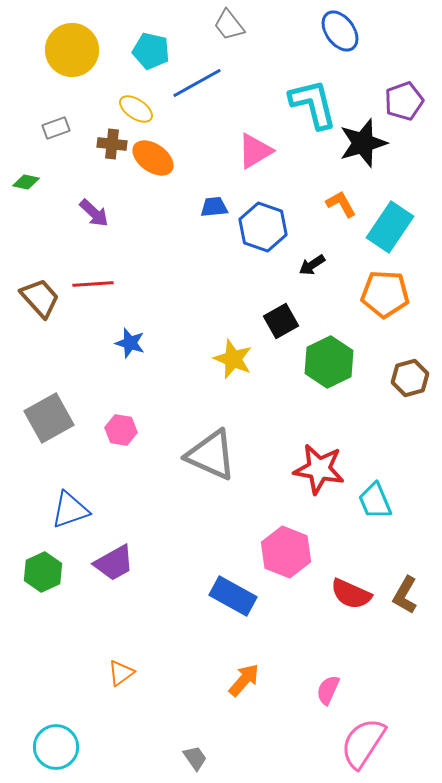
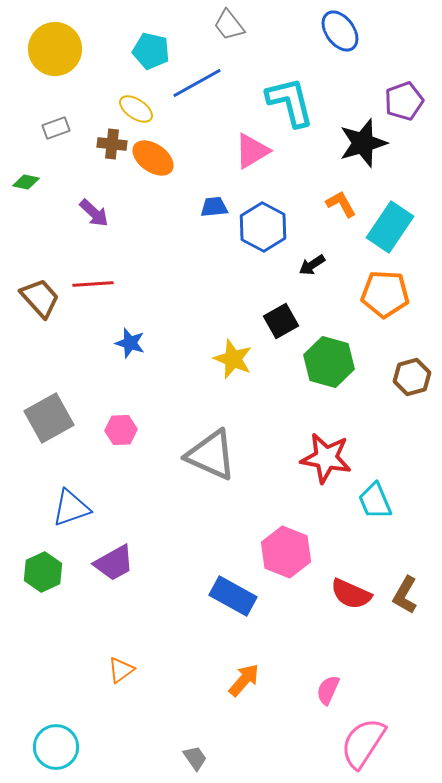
yellow circle at (72, 50): moved 17 px left, 1 px up
cyan L-shape at (313, 104): moved 23 px left, 2 px up
pink triangle at (255, 151): moved 3 px left
blue hexagon at (263, 227): rotated 9 degrees clockwise
green hexagon at (329, 362): rotated 18 degrees counterclockwise
brown hexagon at (410, 378): moved 2 px right, 1 px up
pink hexagon at (121, 430): rotated 12 degrees counterclockwise
red star at (319, 469): moved 7 px right, 11 px up
blue triangle at (70, 510): moved 1 px right, 2 px up
orange triangle at (121, 673): moved 3 px up
